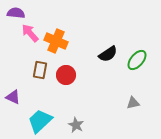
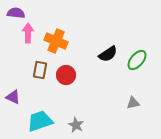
pink arrow: moved 2 px left; rotated 42 degrees clockwise
cyan trapezoid: rotated 24 degrees clockwise
